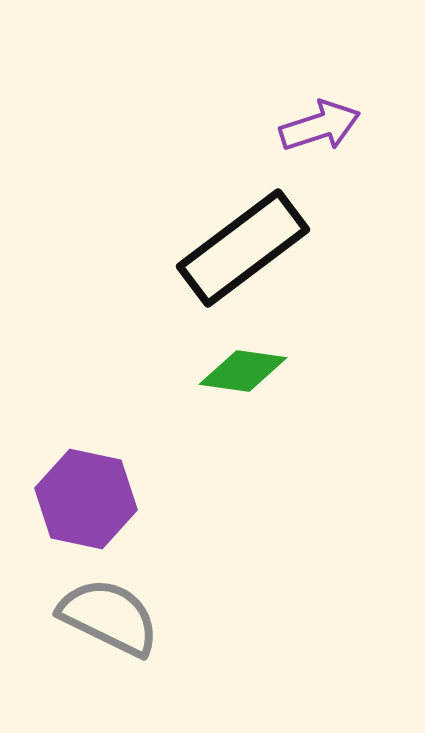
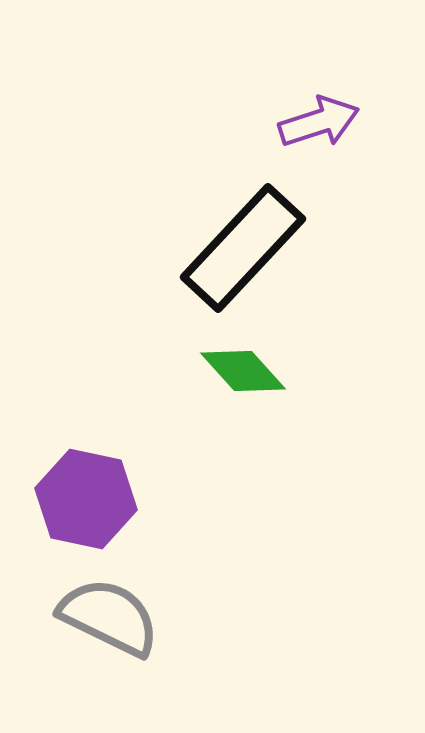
purple arrow: moved 1 px left, 4 px up
black rectangle: rotated 10 degrees counterclockwise
green diamond: rotated 40 degrees clockwise
